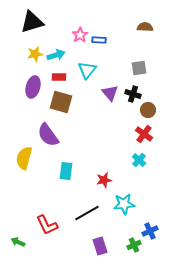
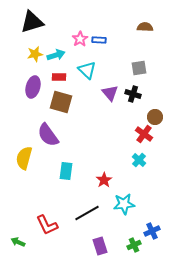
pink star: moved 4 px down
cyan triangle: rotated 24 degrees counterclockwise
brown circle: moved 7 px right, 7 px down
red star: rotated 21 degrees counterclockwise
blue cross: moved 2 px right
